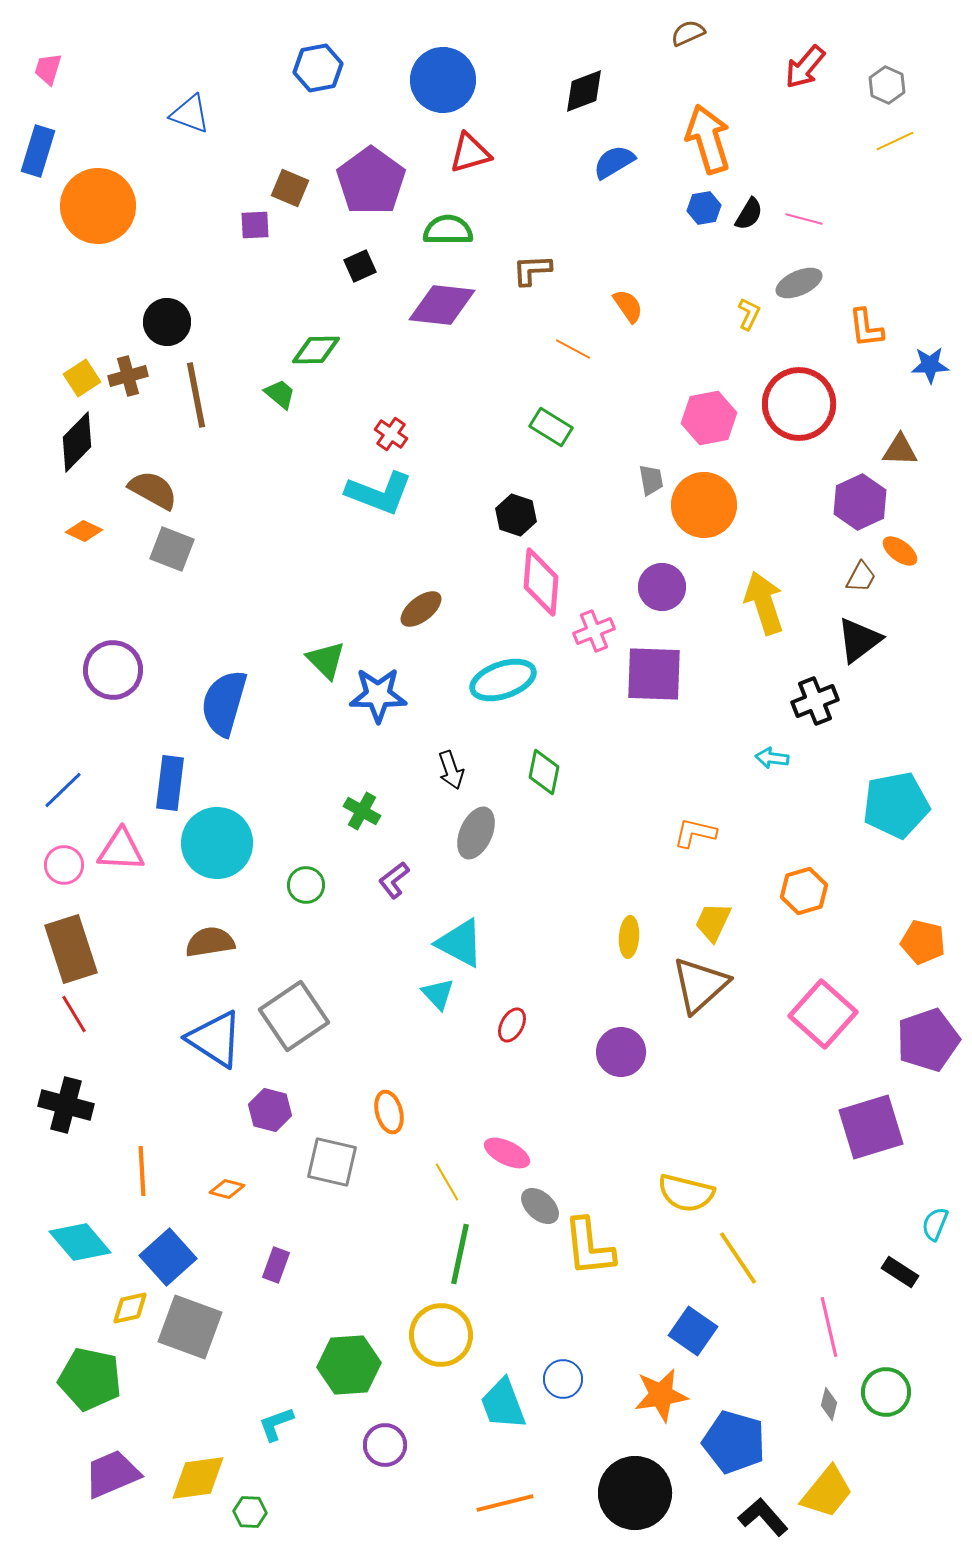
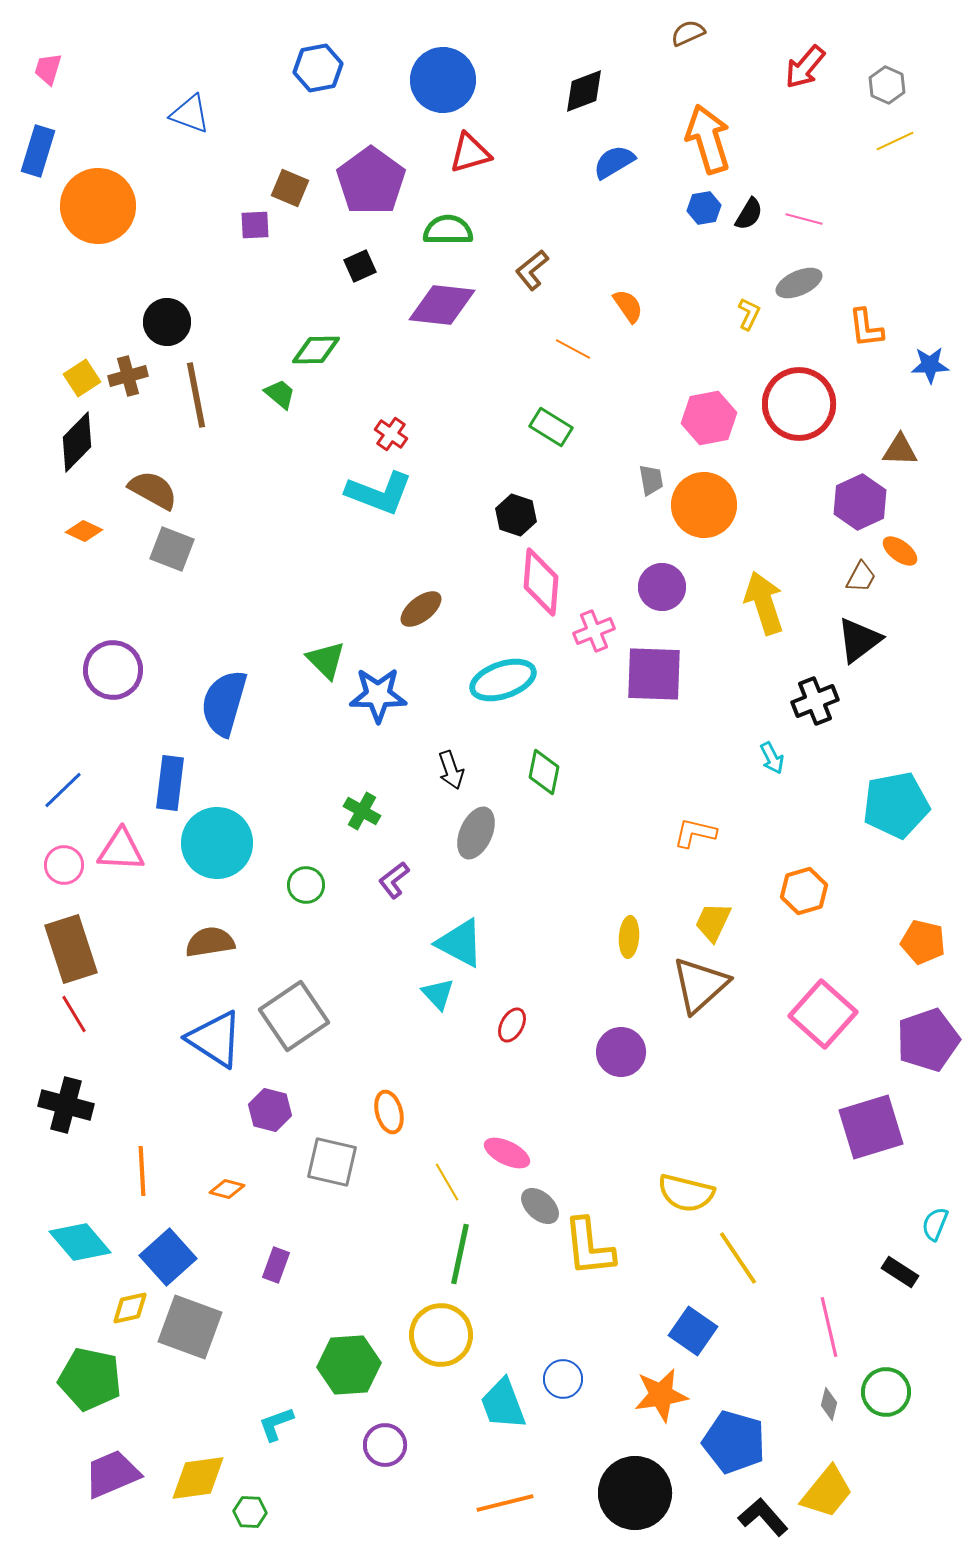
brown L-shape at (532, 270): rotated 36 degrees counterclockwise
cyan arrow at (772, 758): rotated 124 degrees counterclockwise
